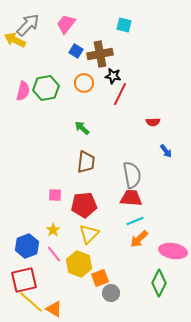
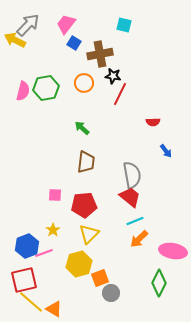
blue square: moved 2 px left, 8 px up
red trapezoid: moved 1 px left, 1 px up; rotated 35 degrees clockwise
pink line: moved 10 px left, 1 px up; rotated 72 degrees counterclockwise
yellow hexagon: rotated 25 degrees clockwise
